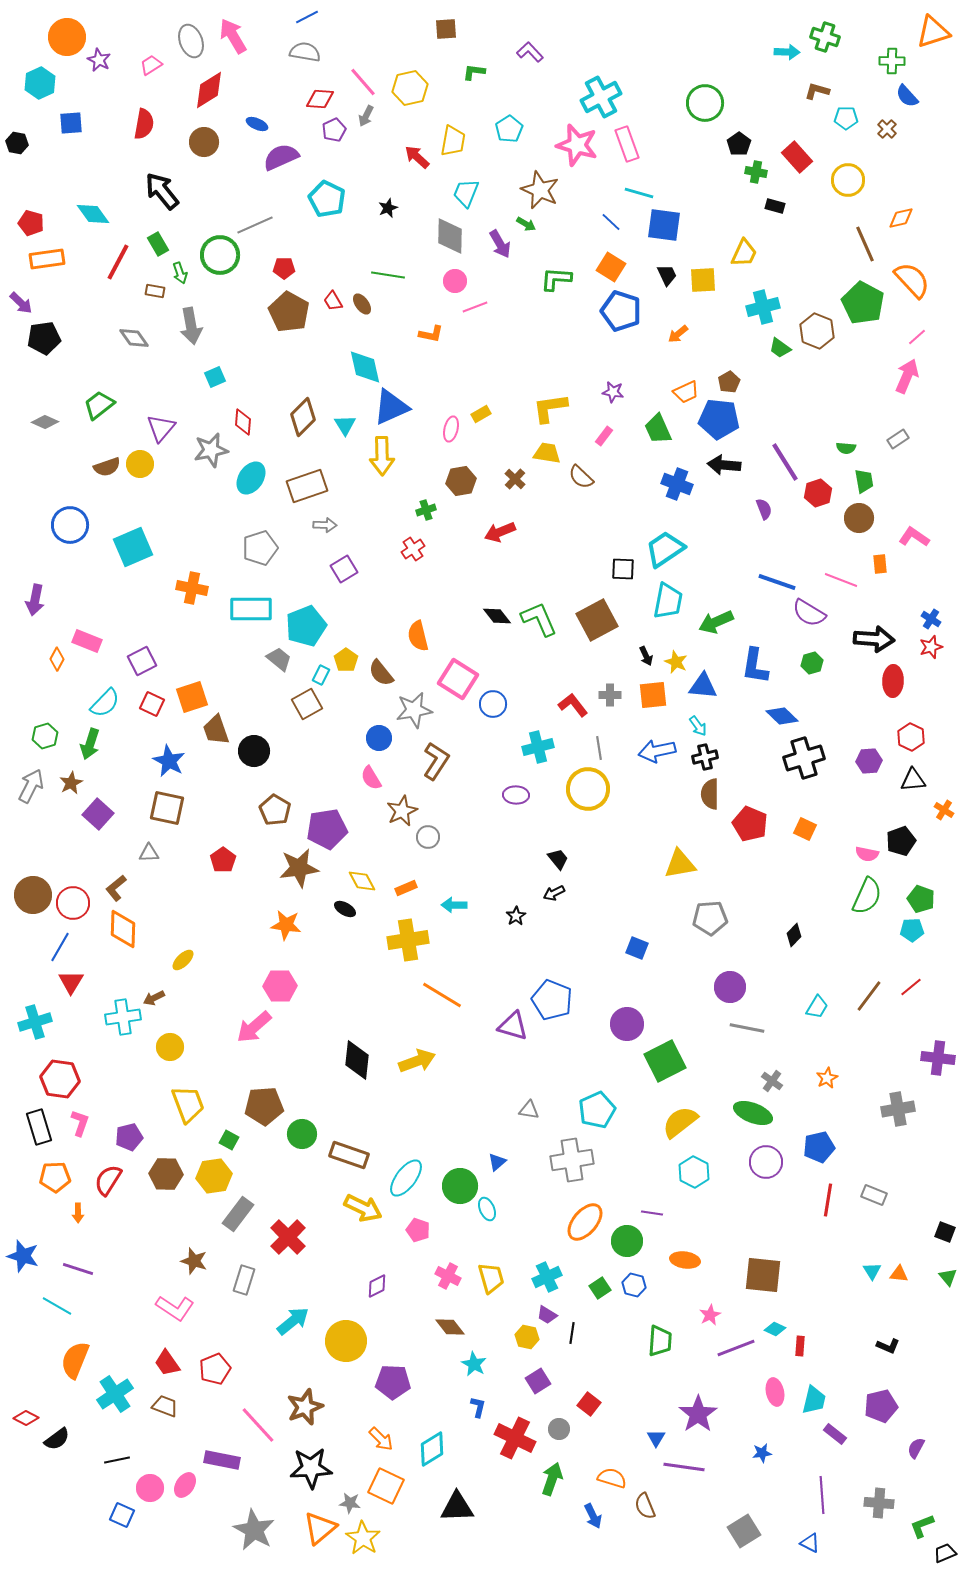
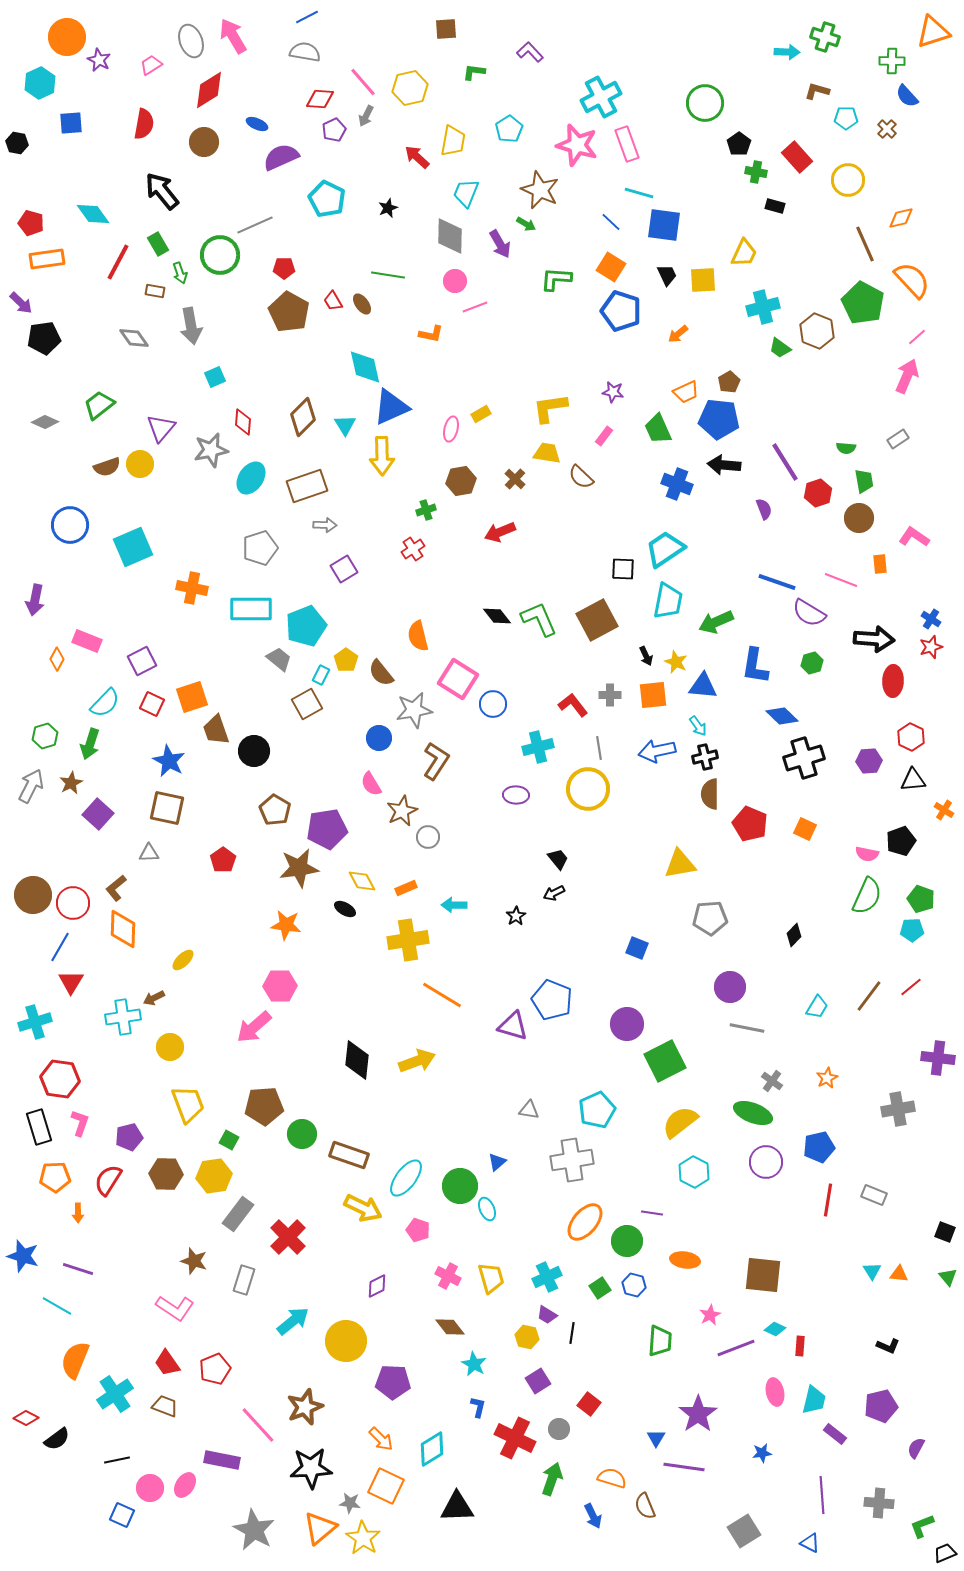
pink semicircle at (371, 778): moved 6 px down
